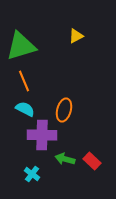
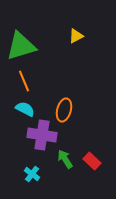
purple cross: rotated 8 degrees clockwise
green arrow: rotated 42 degrees clockwise
